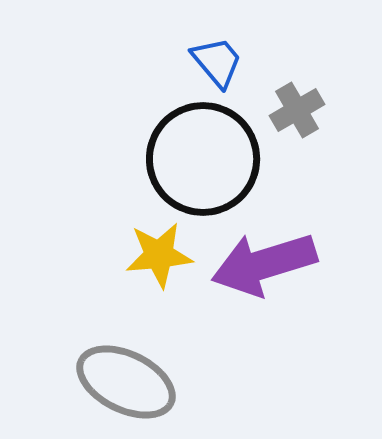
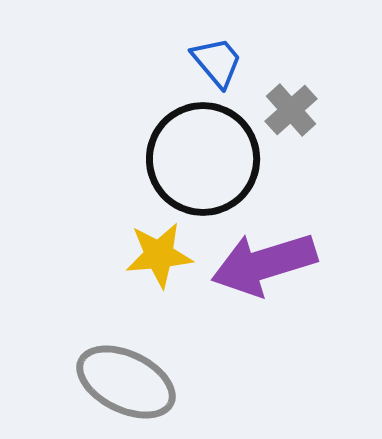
gray cross: moved 6 px left; rotated 12 degrees counterclockwise
